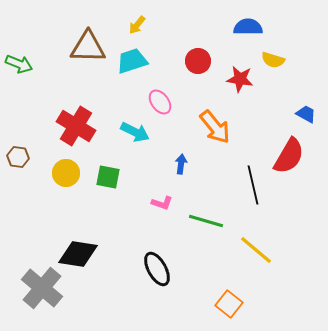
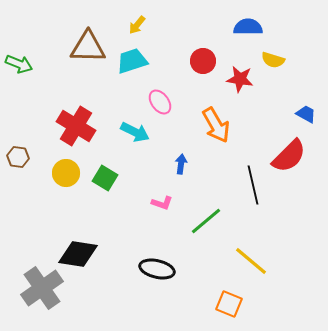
red circle: moved 5 px right
orange arrow: moved 1 px right, 2 px up; rotated 9 degrees clockwise
red semicircle: rotated 15 degrees clockwise
green square: moved 3 px left, 1 px down; rotated 20 degrees clockwise
green line: rotated 56 degrees counterclockwise
yellow line: moved 5 px left, 11 px down
black ellipse: rotated 48 degrees counterclockwise
gray cross: rotated 15 degrees clockwise
orange square: rotated 16 degrees counterclockwise
